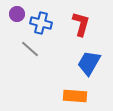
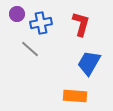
blue cross: rotated 25 degrees counterclockwise
